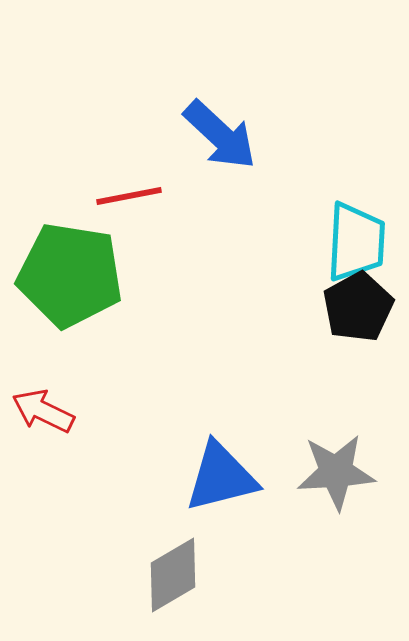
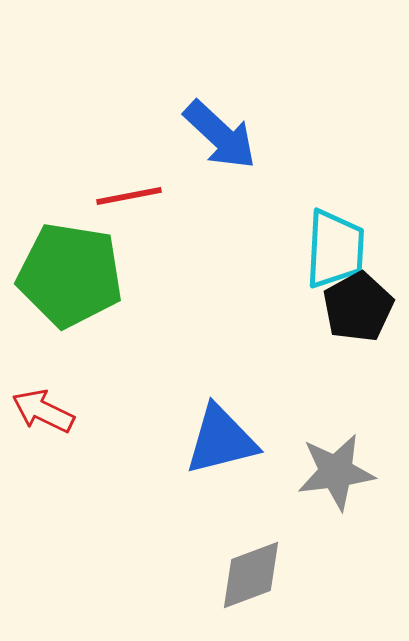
cyan trapezoid: moved 21 px left, 7 px down
gray star: rotated 4 degrees counterclockwise
blue triangle: moved 37 px up
gray diamond: moved 78 px right; rotated 10 degrees clockwise
